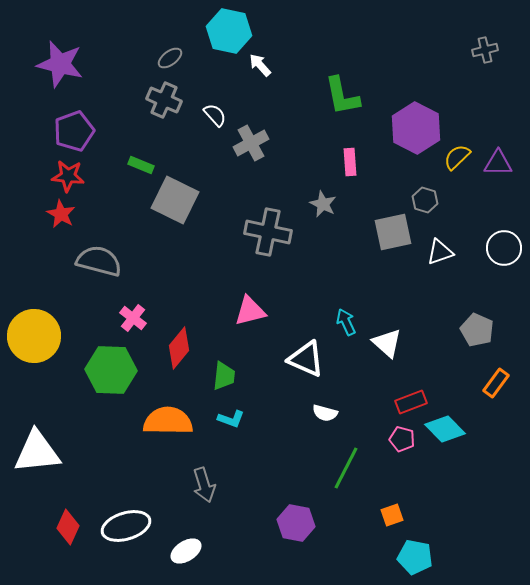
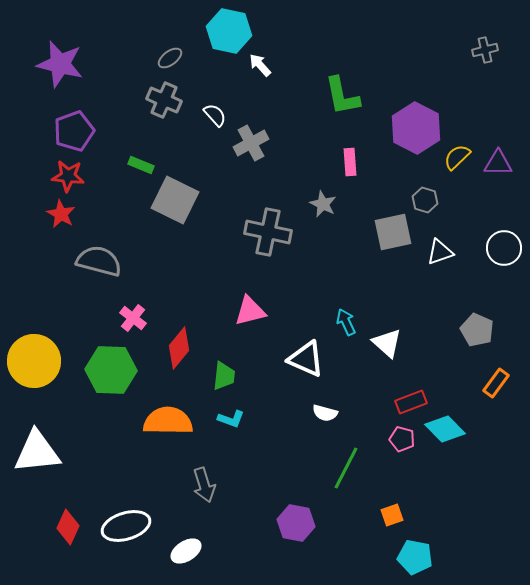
yellow circle at (34, 336): moved 25 px down
